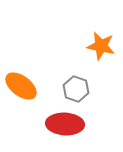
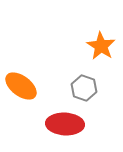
orange star: rotated 20 degrees clockwise
gray hexagon: moved 8 px right, 1 px up
